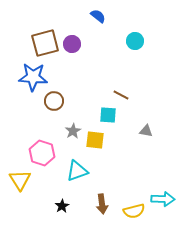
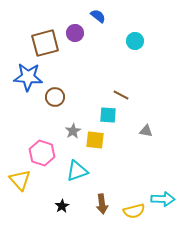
purple circle: moved 3 px right, 11 px up
blue star: moved 5 px left
brown circle: moved 1 px right, 4 px up
yellow triangle: rotated 10 degrees counterclockwise
